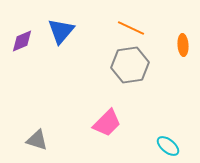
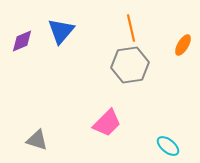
orange line: rotated 52 degrees clockwise
orange ellipse: rotated 35 degrees clockwise
